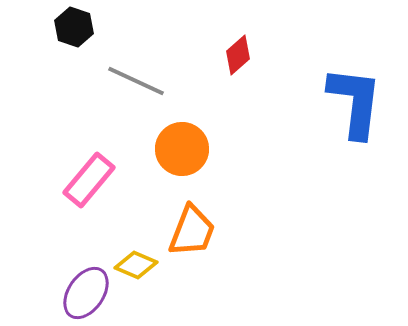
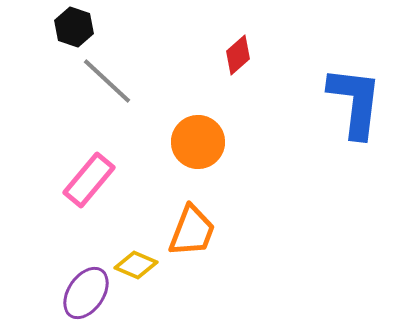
gray line: moved 29 px left; rotated 18 degrees clockwise
orange circle: moved 16 px right, 7 px up
